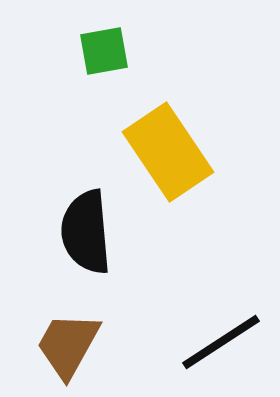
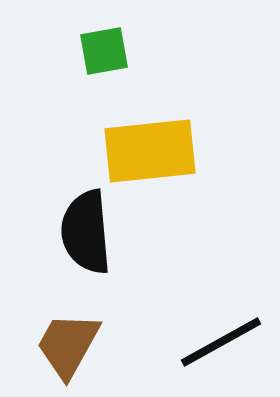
yellow rectangle: moved 18 px left, 1 px up; rotated 62 degrees counterclockwise
black line: rotated 4 degrees clockwise
